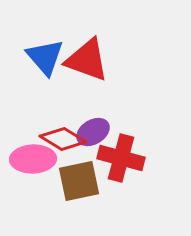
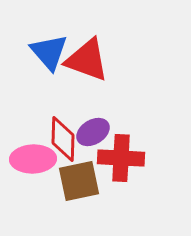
blue triangle: moved 4 px right, 5 px up
red diamond: rotated 60 degrees clockwise
red cross: rotated 12 degrees counterclockwise
